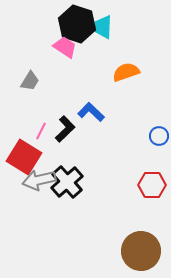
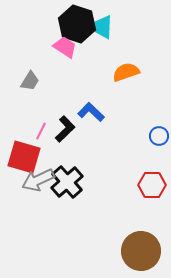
red square: rotated 16 degrees counterclockwise
gray arrow: moved 1 px left; rotated 12 degrees counterclockwise
